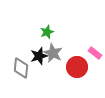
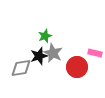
green star: moved 2 px left, 4 px down
pink rectangle: rotated 24 degrees counterclockwise
gray diamond: rotated 75 degrees clockwise
